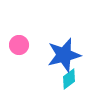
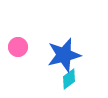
pink circle: moved 1 px left, 2 px down
